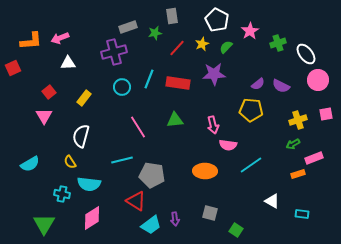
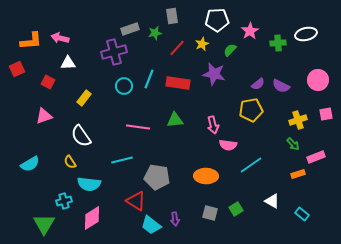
white pentagon at (217, 20): rotated 30 degrees counterclockwise
gray rectangle at (128, 27): moved 2 px right, 2 px down
pink arrow at (60, 38): rotated 36 degrees clockwise
green cross at (278, 43): rotated 14 degrees clockwise
green semicircle at (226, 47): moved 4 px right, 3 px down
white ellipse at (306, 54): moved 20 px up; rotated 65 degrees counterclockwise
red square at (13, 68): moved 4 px right, 1 px down
purple star at (214, 74): rotated 15 degrees clockwise
cyan circle at (122, 87): moved 2 px right, 1 px up
red square at (49, 92): moved 1 px left, 10 px up; rotated 24 degrees counterclockwise
yellow pentagon at (251, 110): rotated 15 degrees counterclockwise
pink triangle at (44, 116): rotated 42 degrees clockwise
pink line at (138, 127): rotated 50 degrees counterclockwise
white semicircle at (81, 136): rotated 50 degrees counterclockwise
green arrow at (293, 144): rotated 104 degrees counterclockwise
pink rectangle at (314, 158): moved 2 px right, 1 px up
orange ellipse at (205, 171): moved 1 px right, 5 px down
gray pentagon at (152, 175): moved 5 px right, 2 px down
cyan cross at (62, 194): moved 2 px right, 7 px down; rotated 28 degrees counterclockwise
cyan rectangle at (302, 214): rotated 32 degrees clockwise
cyan trapezoid at (151, 225): rotated 75 degrees clockwise
green square at (236, 230): moved 21 px up; rotated 24 degrees clockwise
